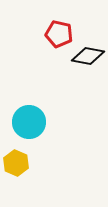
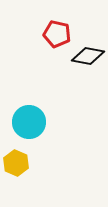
red pentagon: moved 2 px left
